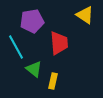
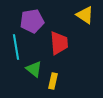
cyan line: rotated 20 degrees clockwise
